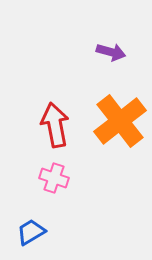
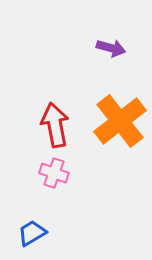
purple arrow: moved 4 px up
pink cross: moved 5 px up
blue trapezoid: moved 1 px right, 1 px down
